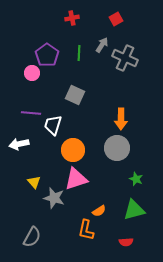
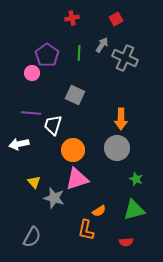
pink triangle: moved 1 px right
